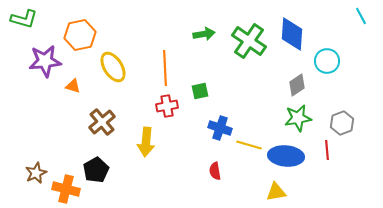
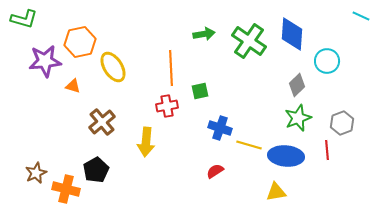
cyan line: rotated 36 degrees counterclockwise
orange hexagon: moved 7 px down
orange line: moved 6 px right
gray diamond: rotated 10 degrees counterclockwise
green star: rotated 12 degrees counterclockwise
red semicircle: rotated 66 degrees clockwise
